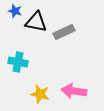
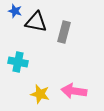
gray rectangle: rotated 50 degrees counterclockwise
